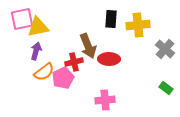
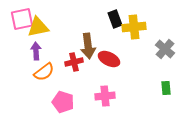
black rectangle: moved 4 px right; rotated 24 degrees counterclockwise
yellow cross: moved 4 px left, 2 px down
brown arrow: rotated 15 degrees clockwise
purple arrow: rotated 18 degrees counterclockwise
red ellipse: rotated 25 degrees clockwise
pink pentagon: moved 24 px down; rotated 30 degrees counterclockwise
green rectangle: rotated 48 degrees clockwise
pink cross: moved 4 px up
